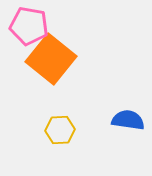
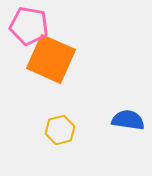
orange square: rotated 15 degrees counterclockwise
yellow hexagon: rotated 12 degrees counterclockwise
